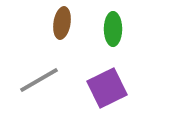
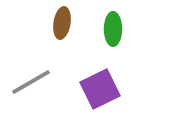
gray line: moved 8 px left, 2 px down
purple square: moved 7 px left, 1 px down
